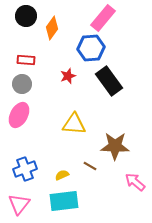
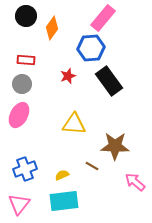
brown line: moved 2 px right
